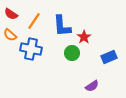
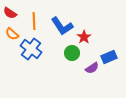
red semicircle: moved 1 px left, 1 px up
orange line: rotated 36 degrees counterclockwise
blue L-shape: rotated 30 degrees counterclockwise
orange semicircle: moved 2 px right, 1 px up
blue cross: rotated 25 degrees clockwise
purple semicircle: moved 18 px up
